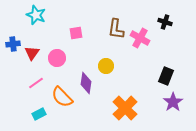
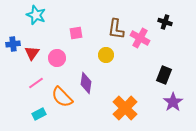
yellow circle: moved 11 px up
black rectangle: moved 2 px left, 1 px up
